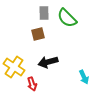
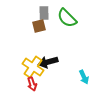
brown square: moved 1 px right, 8 px up
yellow cross: moved 19 px right
